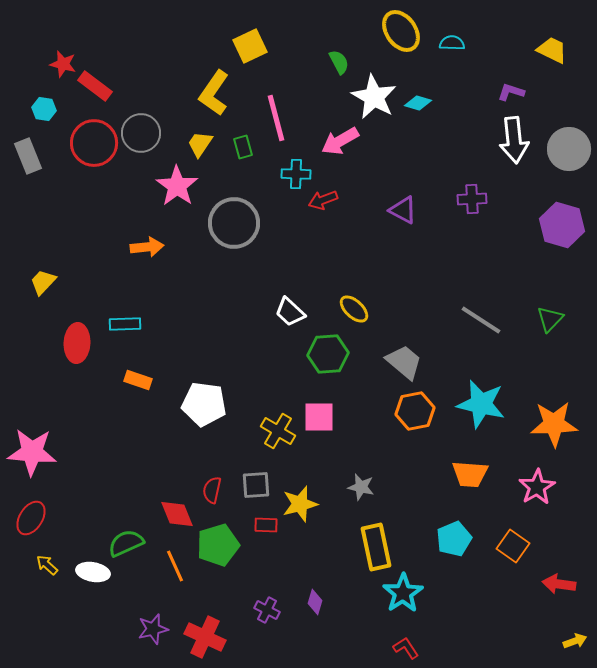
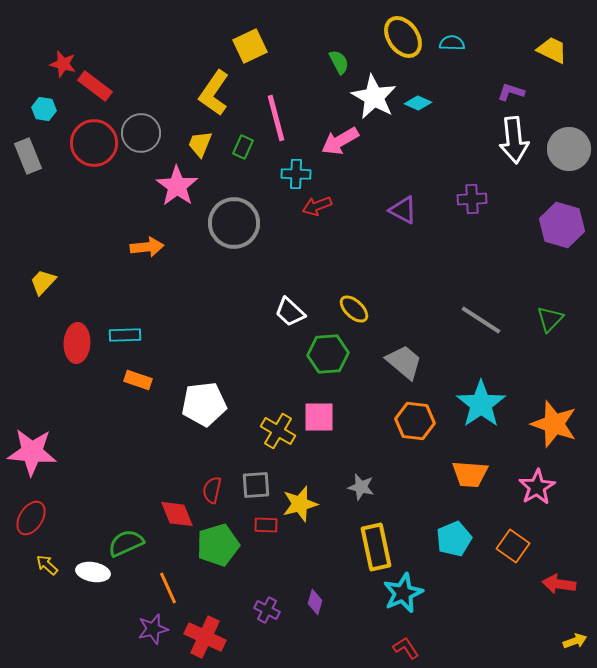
yellow ellipse at (401, 31): moved 2 px right, 6 px down
cyan diamond at (418, 103): rotated 8 degrees clockwise
yellow trapezoid at (200, 144): rotated 12 degrees counterclockwise
green rectangle at (243, 147): rotated 40 degrees clockwise
red arrow at (323, 200): moved 6 px left, 6 px down
cyan rectangle at (125, 324): moved 11 px down
white pentagon at (204, 404): rotated 15 degrees counterclockwise
cyan star at (481, 404): rotated 24 degrees clockwise
orange hexagon at (415, 411): moved 10 px down; rotated 18 degrees clockwise
orange star at (554, 424): rotated 21 degrees clockwise
orange line at (175, 566): moved 7 px left, 22 px down
cyan star at (403, 593): rotated 9 degrees clockwise
